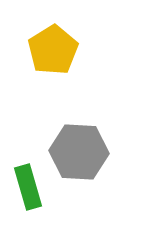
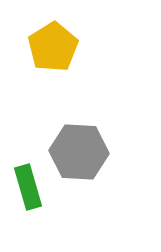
yellow pentagon: moved 3 px up
